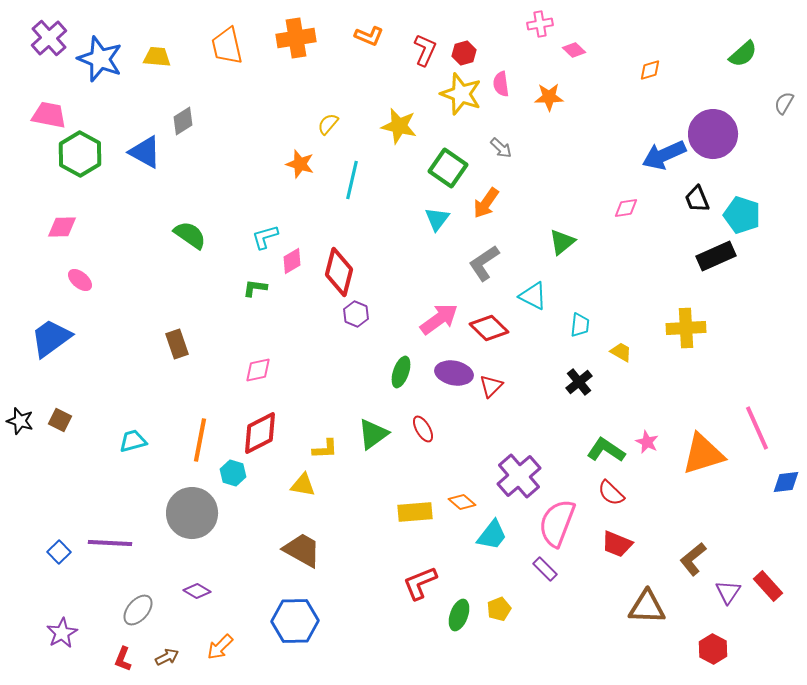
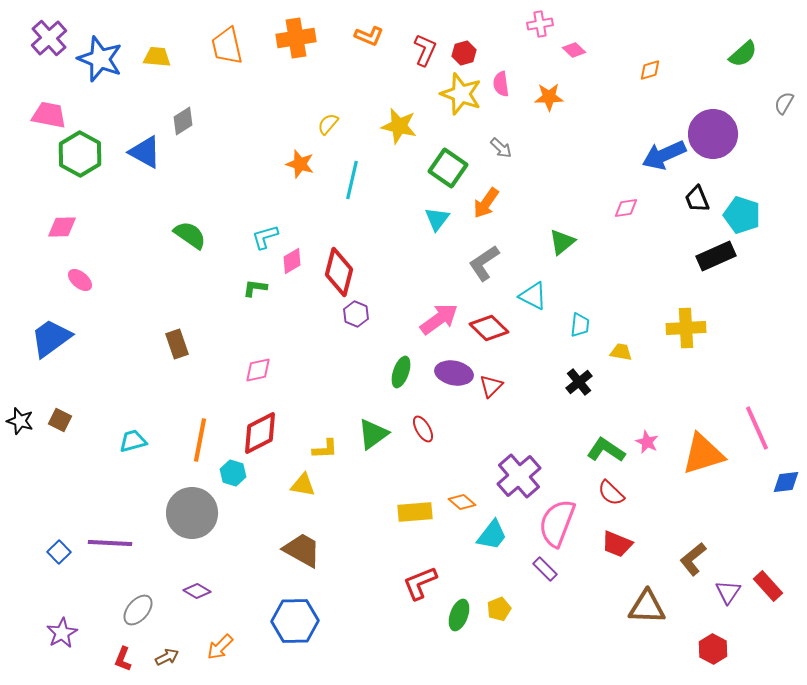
yellow trapezoid at (621, 352): rotated 20 degrees counterclockwise
